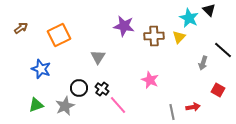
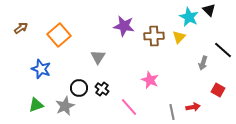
cyan star: moved 1 px up
orange square: rotated 15 degrees counterclockwise
pink line: moved 11 px right, 2 px down
